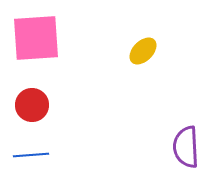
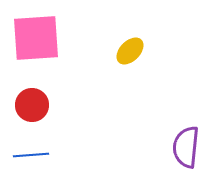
yellow ellipse: moved 13 px left
purple semicircle: rotated 9 degrees clockwise
